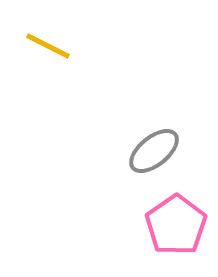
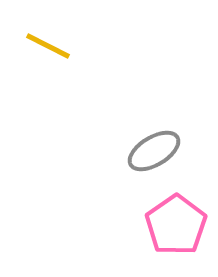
gray ellipse: rotated 8 degrees clockwise
